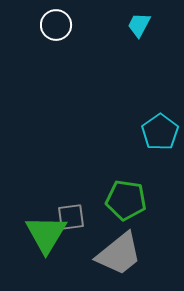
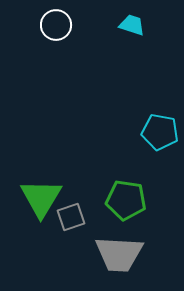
cyan trapezoid: moved 7 px left; rotated 80 degrees clockwise
cyan pentagon: rotated 27 degrees counterclockwise
gray square: rotated 12 degrees counterclockwise
green triangle: moved 5 px left, 36 px up
gray trapezoid: rotated 42 degrees clockwise
